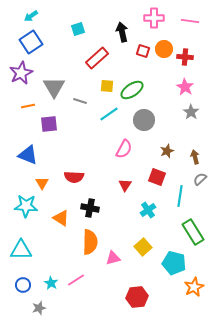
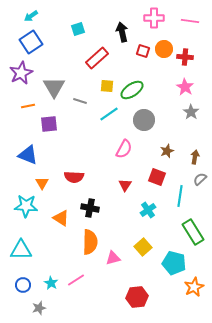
brown arrow at (195, 157): rotated 24 degrees clockwise
